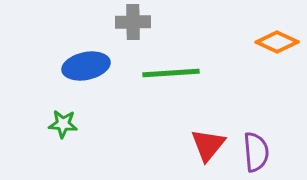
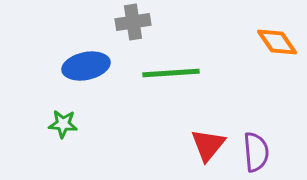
gray cross: rotated 8 degrees counterclockwise
orange diamond: rotated 30 degrees clockwise
